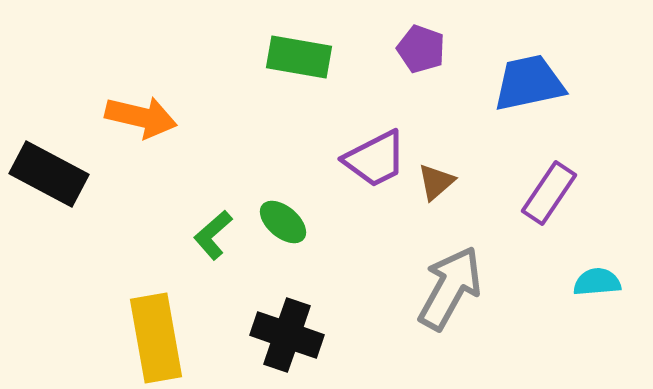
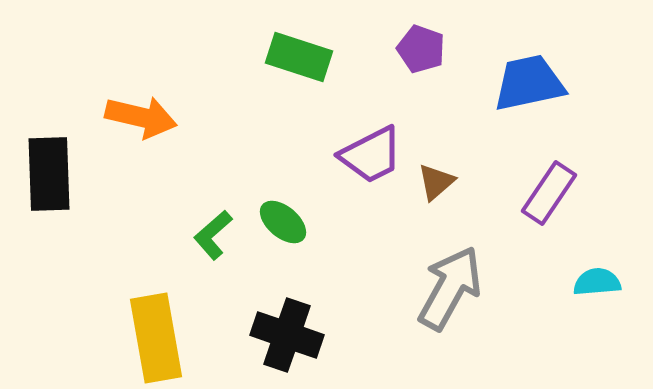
green rectangle: rotated 8 degrees clockwise
purple trapezoid: moved 4 px left, 4 px up
black rectangle: rotated 60 degrees clockwise
